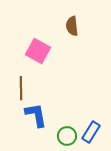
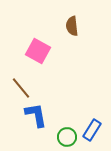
brown line: rotated 40 degrees counterclockwise
blue rectangle: moved 1 px right, 2 px up
green circle: moved 1 px down
